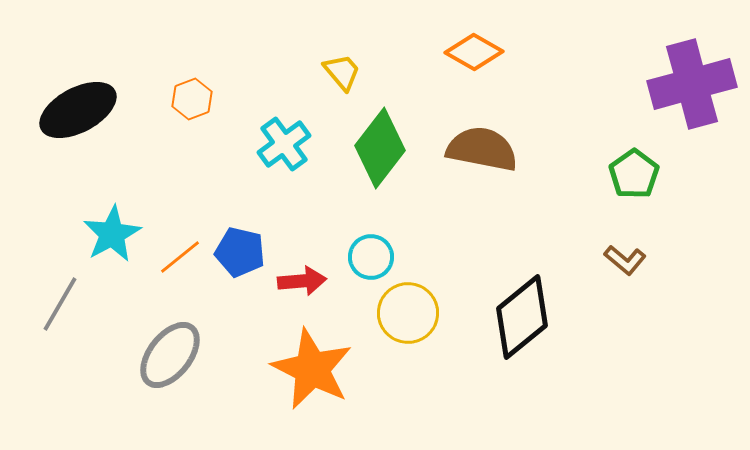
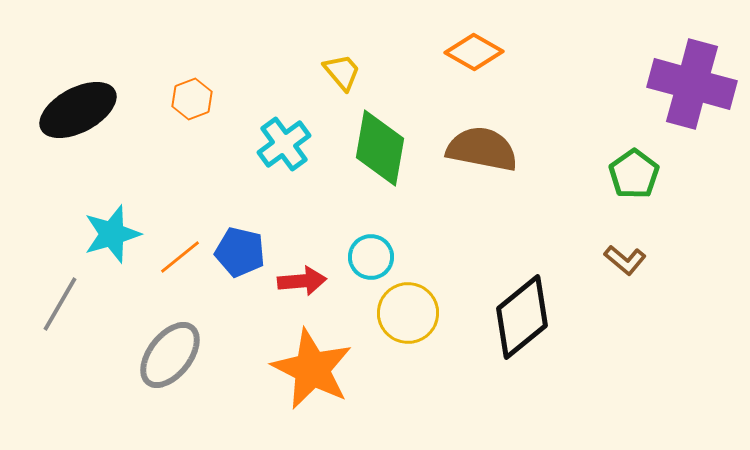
purple cross: rotated 30 degrees clockwise
green diamond: rotated 28 degrees counterclockwise
cyan star: rotated 12 degrees clockwise
